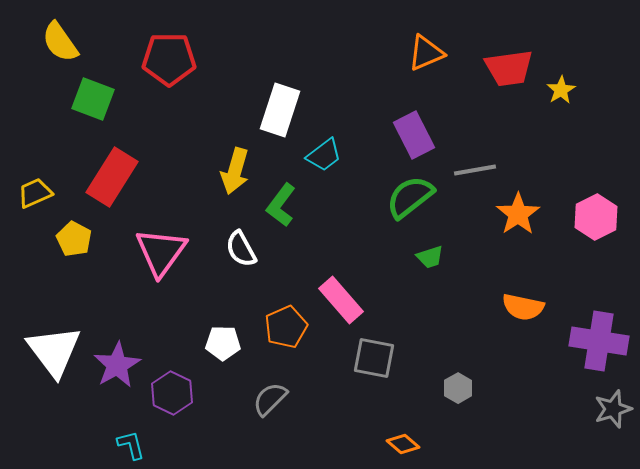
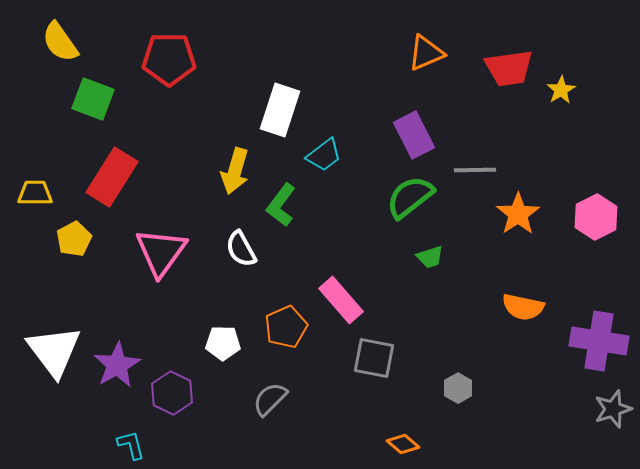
gray line: rotated 9 degrees clockwise
yellow trapezoid: rotated 24 degrees clockwise
yellow pentagon: rotated 16 degrees clockwise
